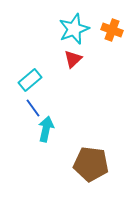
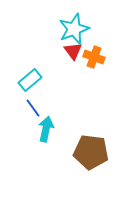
orange cross: moved 18 px left, 27 px down
red triangle: moved 8 px up; rotated 24 degrees counterclockwise
brown pentagon: moved 12 px up
